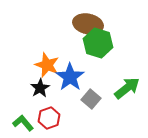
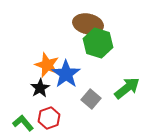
blue star: moved 4 px left, 3 px up
